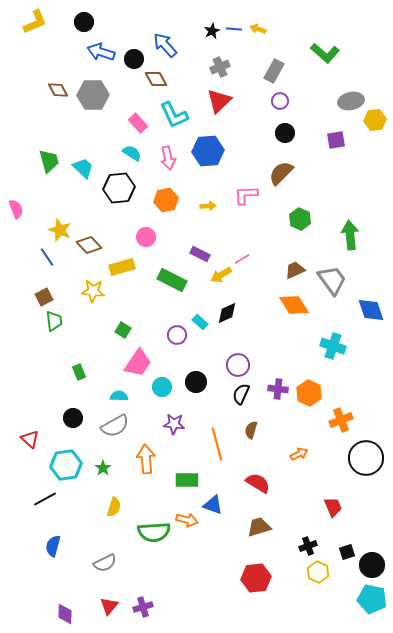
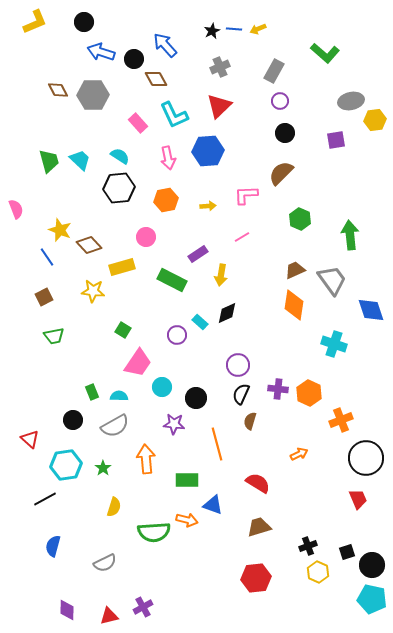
yellow arrow at (258, 29): rotated 42 degrees counterclockwise
red triangle at (219, 101): moved 5 px down
cyan semicircle at (132, 153): moved 12 px left, 3 px down
cyan trapezoid at (83, 168): moved 3 px left, 8 px up
purple rectangle at (200, 254): moved 2 px left; rotated 60 degrees counterclockwise
pink line at (242, 259): moved 22 px up
yellow arrow at (221, 275): rotated 50 degrees counterclockwise
orange diamond at (294, 305): rotated 40 degrees clockwise
green trapezoid at (54, 321): moved 15 px down; rotated 85 degrees clockwise
cyan cross at (333, 346): moved 1 px right, 2 px up
green rectangle at (79, 372): moved 13 px right, 20 px down
black circle at (196, 382): moved 16 px down
black circle at (73, 418): moved 2 px down
brown semicircle at (251, 430): moved 1 px left, 9 px up
red trapezoid at (333, 507): moved 25 px right, 8 px up
red triangle at (109, 606): moved 10 px down; rotated 36 degrees clockwise
purple cross at (143, 607): rotated 12 degrees counterclockwise
purple diamond at (65, 614): moved 2 px right, 4 px up
